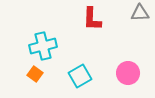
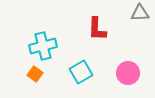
red L-shape: moved 5 px right, 10 px down
cyan square: moved 1 px right, 4 px up
